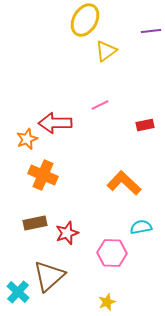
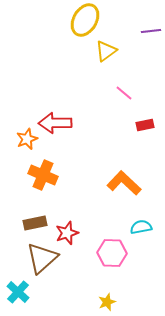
pink line: moved 24 px right, 12 px up; rotated 66 degrees clockwise
brown triangle: moved 7 px left, 18 px up
